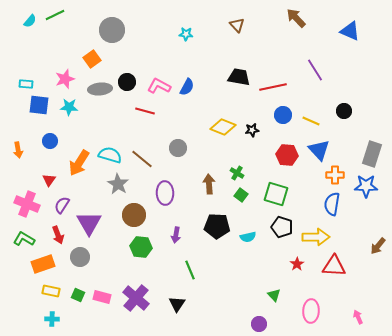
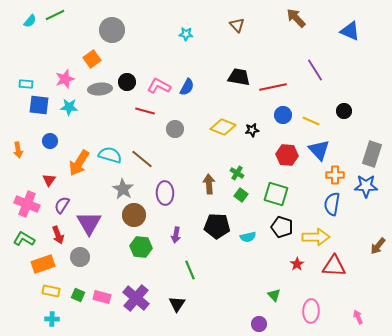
gray circle at (178, 148): moved 3 px left, 19 px up
gray star at (118, 184): moved 5 px right, 5 px down
